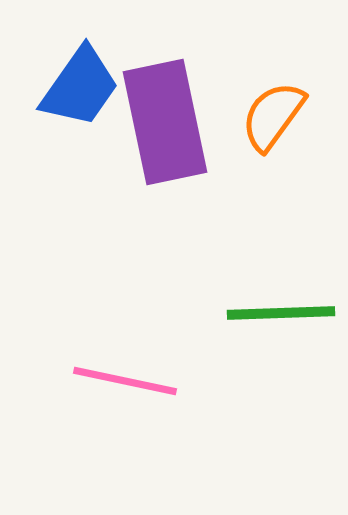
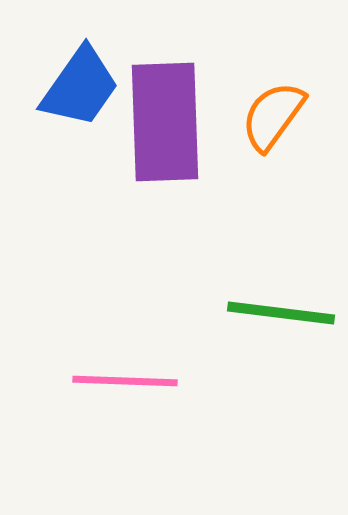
purple rectangle: rotated 10 degrees clockwise
green line: rotated 9 degrees clockwise
pink line: rotated 10 degrees counterclockwise
